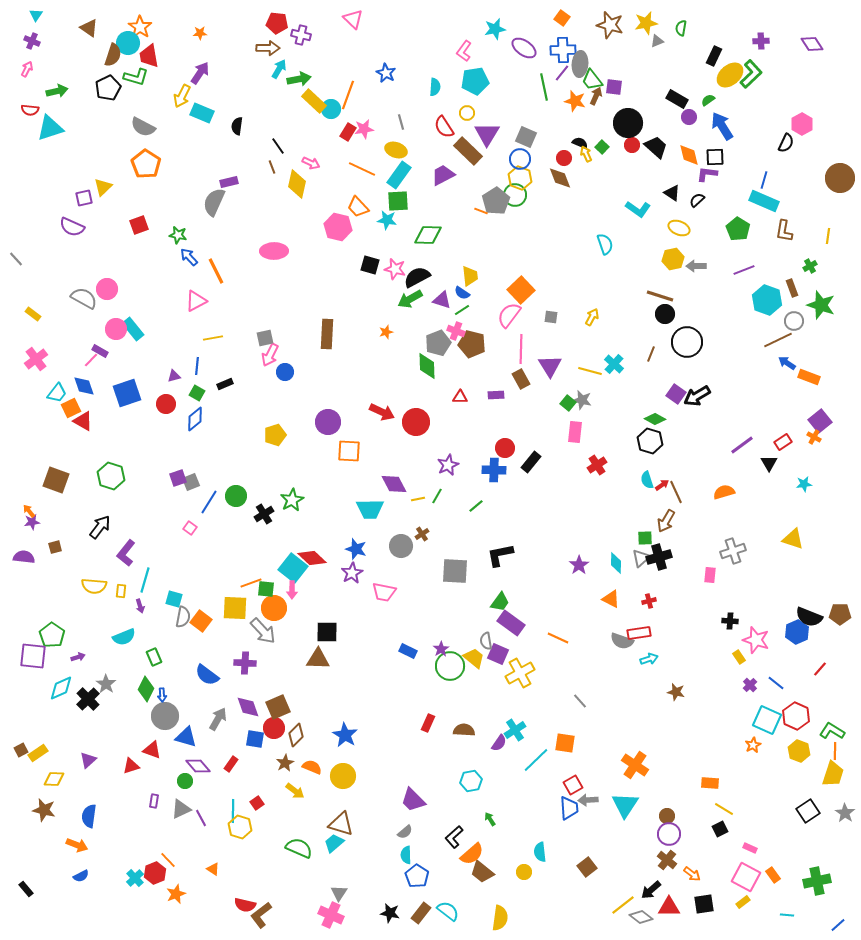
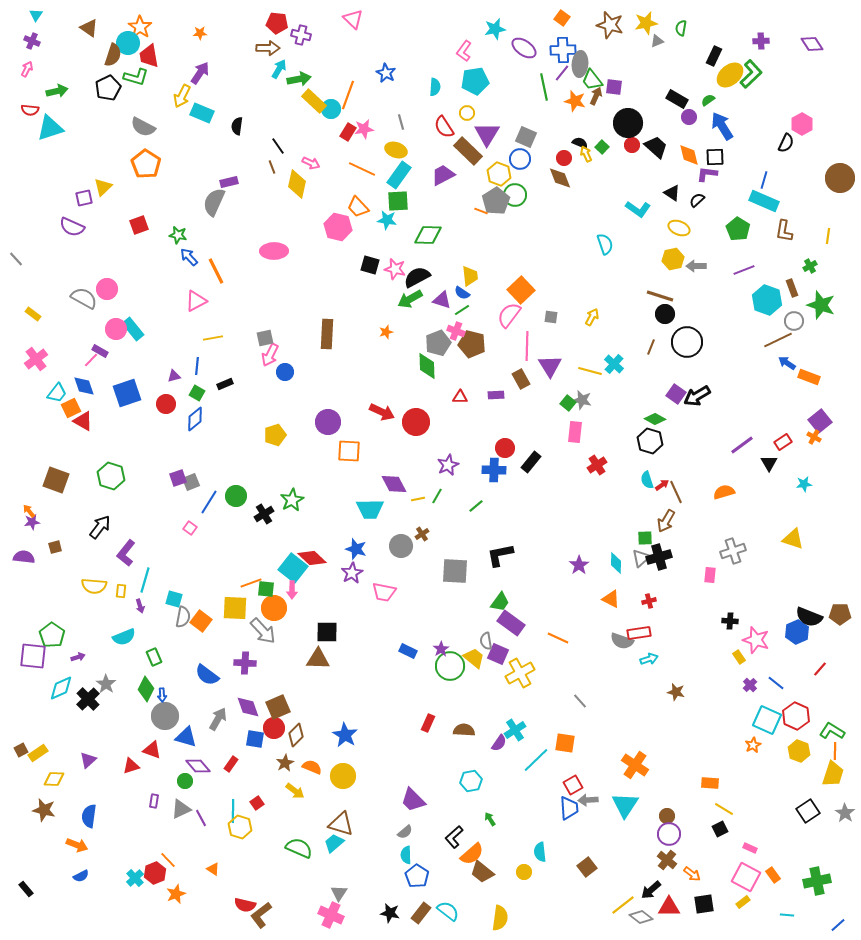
yellow hexagon at (520, 178): moved 21 px left, 4 px up
pink line at (521, 349): moved 6 px right, 3 px up
brown line at (651, 354): moved 7 px up
